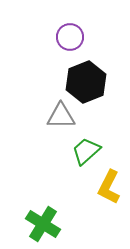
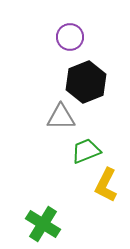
gray triangle: moved 1 px down
green trapezoid: rotated 20 degrees clockwise
yellow L-shape: moved 3 px left, 2 px up
